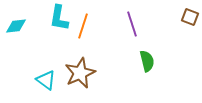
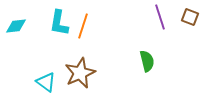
cyan L-shape: moved 5 px down
purple line: moved 28 px right, 7 px up
cyan triangle: moved 2 px down
